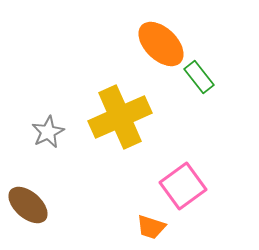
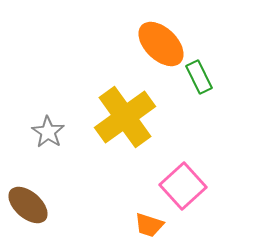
green rectangle: rotated 12 degrees clockwise
yellow cross: moved 5 px right; rotated 12 degrees counterclockwise
gray star: rotated 12 degrees counterclockwise
pink square: rotated 6 degrees counterclockwise
orange trapezoid: moved 2 px left, 2 px up
